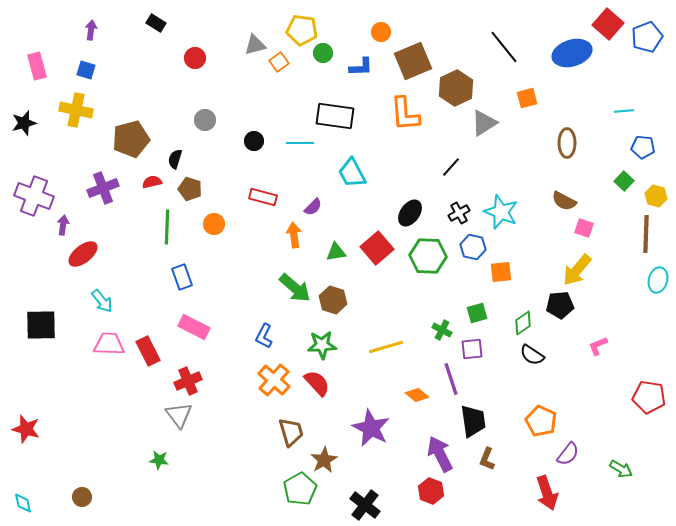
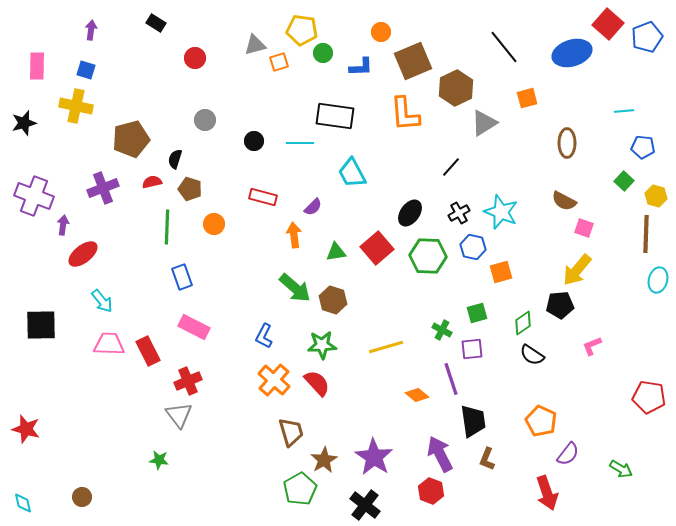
orange square at (279, 62): rotated 18 degrees clockwise
pink rectangle at (37, 66): rotated 16 degrees clockwise
yellow cross at (76, 110): moved 4 px up
orange square at (501, 272): rotated 10 degrees counterclockwise
pink L-shape at (598, 346): moved 6 px left
purple star at (371, 428): moved 3 px right, 29 px down; rotated 6 degrees clockwise
